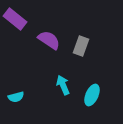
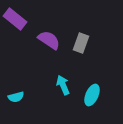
gray rectangle: moved 3 px up
